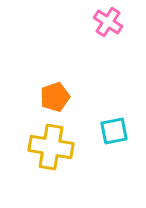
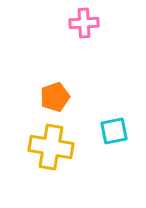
pink cross: moved 24 px left, 1 px down; rotated 36 degrees counterclockwise
